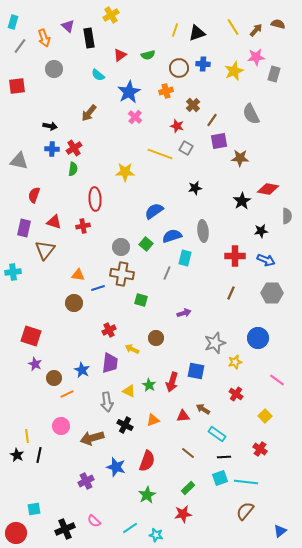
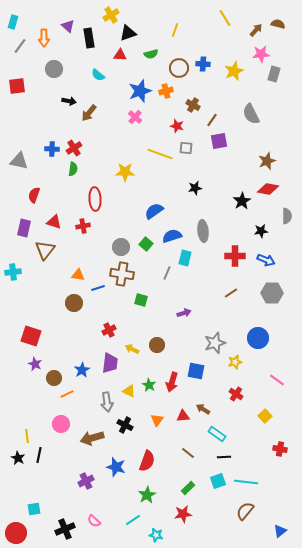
yellow line at (233, 27): moved 8 px left, 9 px up
black triangle at (197, 33): moved 69 px left
orange arrow at (44, 38): rotated 18 degrees clockwise
red triangle at (120, 55): rotated 40 degrees clockwise
green semicircle at (148, 55): moved 3 px right, 1 px up
pink star at (256, 57): moved 5 px right, 3 px up
blue star at (129, 92): moved 11 px right, 1 px up; rotated 10 degrees clockwise
brown cross at (193, 105): rotated 16 degrees counterclockwise
black arrow at (50, 126): moved 19 px right, 25 px up
gray square at (186, 148): rotated 24 degrees counterclockwise
brown star at (240, 158): moved 27 px right, 3 px down; rotated 24 degrees counterclockwise
brown line at (231, 293): rotated 32 degrees clockwise
brown circle at (156, 338): moved 1 px right, 7 px down
blue star at (82, 370): rotated 14 degrees clockwise
orange triangle at (153, 420): moved 4 px right; rotated 32 degrees counterclockwise
pink circle at (61, 426): moved 2 px up
red cross at (260, 449): moved 20 px right; rotated 24 degrees counterclockwise
black star at (17, 455): moved 1 px right, 3 px down
cyan square at (220, 478): moved 2 px left, 3 px down
cyan line at (130, 528): moved 3 px right, 8 px up
